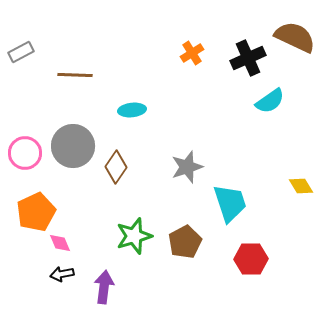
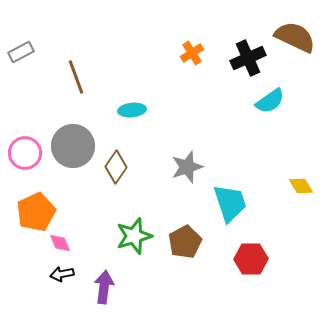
brown line: moved 1 px right, 2 px down; rotated 68 degrees clockwise
